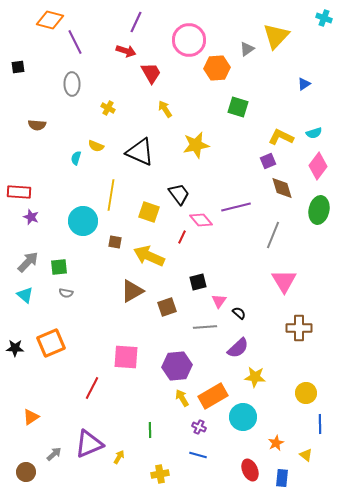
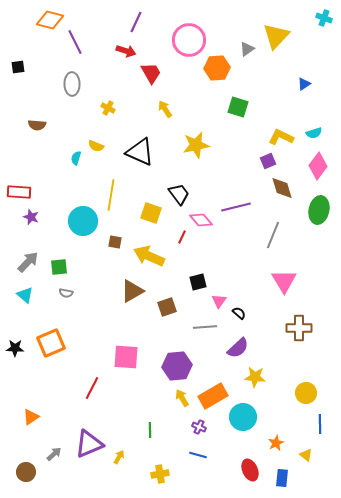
yellow square at (149, 212): moved 2 px right, 1 px down
